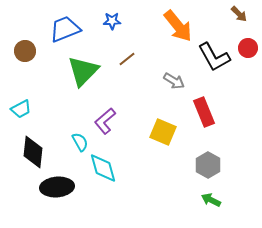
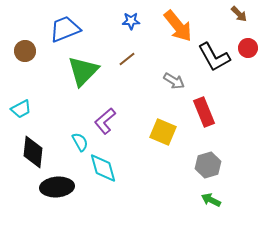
blue star: moved 19 px right
gray hexagon: rotated 15 degrees clockwise
